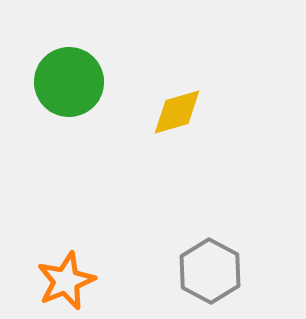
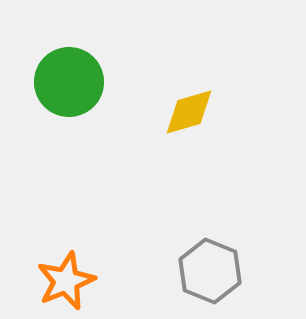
yellow diamond: moved 12 px right
gray hexagon: rotated 6 degrees counterclockwise
